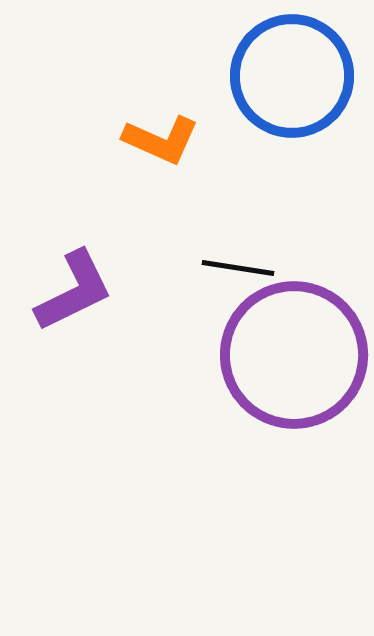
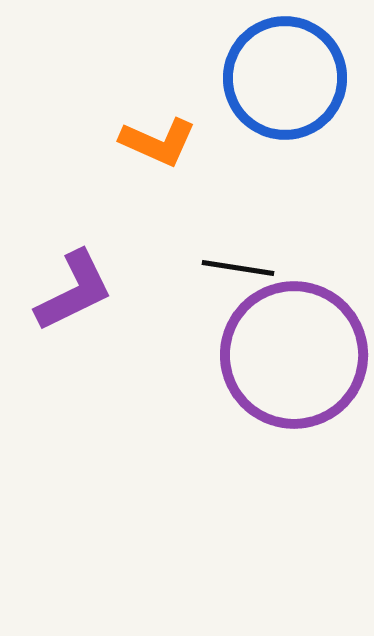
blue circle: moved 7 px left, 2 px down
orange L-shape: moved 3 px left, 2 px down
